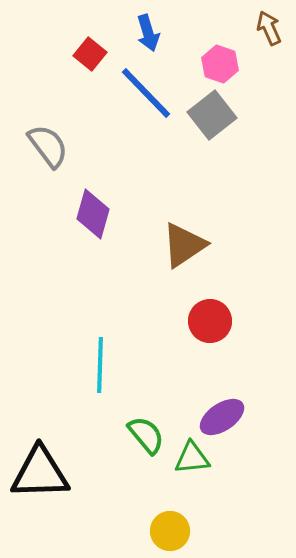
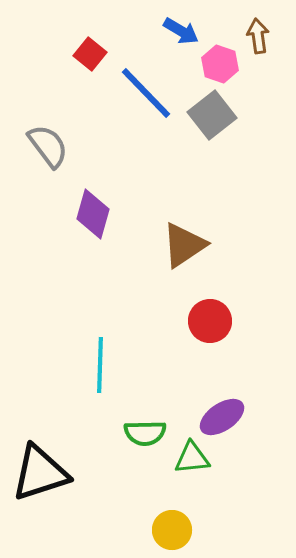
brown arrow: moved 11 px left, 8 px down; rotated 16 degrees clockwise
blue arrow: moved 33 px right, 2 px up; rotated 42 degrees counterclockwise
green semicircle: moved 1 px left, 2 px up; rotated 129 degrees clockwise
black triangle: rotated 16 degrees counterclockwise
yellow circle: moved 2 px right, 1 px up
